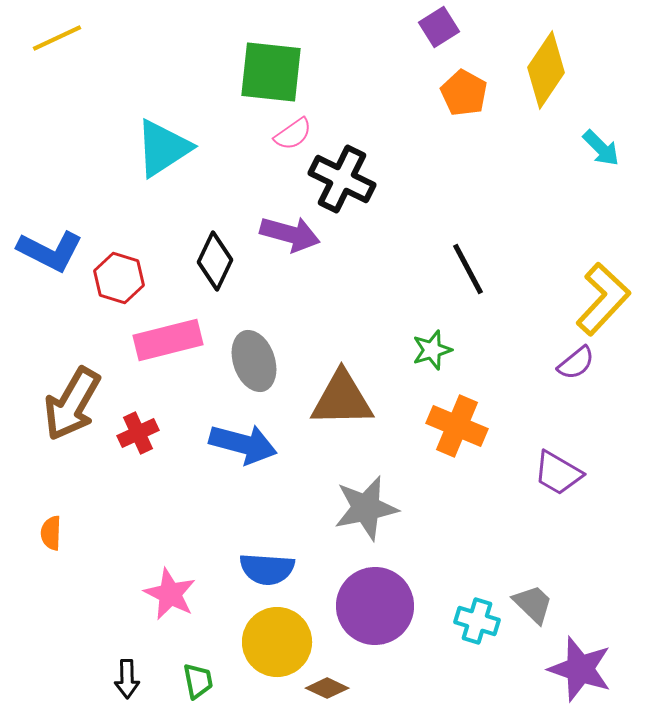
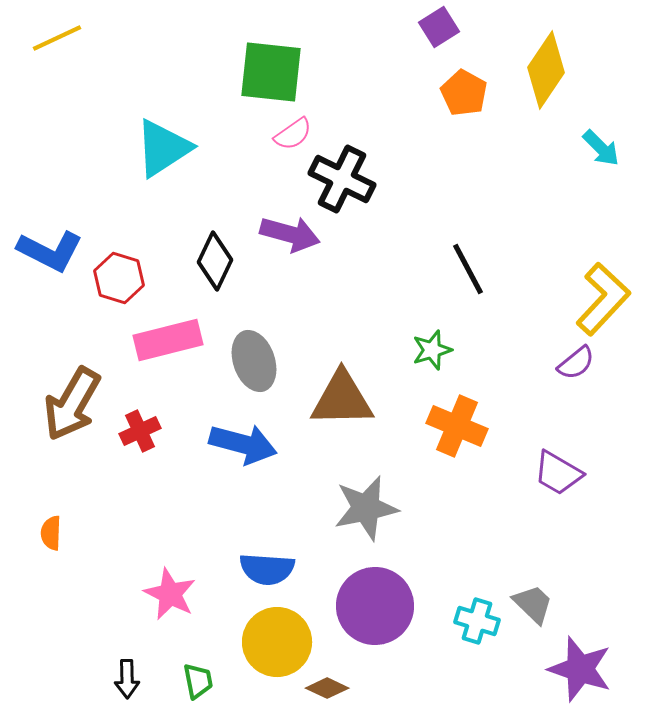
red cross: moved 2 px right, 2 px up
